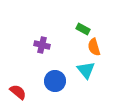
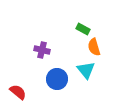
purple cross: moved 5 px down
blue circle: moved 2 px right, 2 px up
